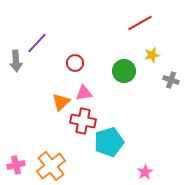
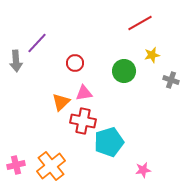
pink star: moved 2 px left, 2 px up; rotated 21 degrees clockwise
